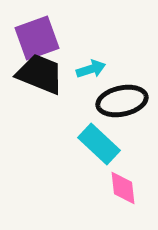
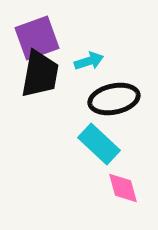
cyan arrow: moved 2 px left, 8 px up
black trapezoid: rotated 78 degrees clockwise
black ellipse: moved 8 px left, 2 px up
pink diamond: rotated 9 degrees counterclockwise
